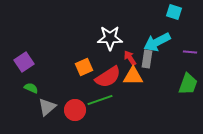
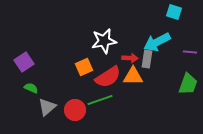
white star: moved 6 px left, 3 px down; rotated 10 degrees counterclockwise
red arrow: rotated 126 degrees clockwise
